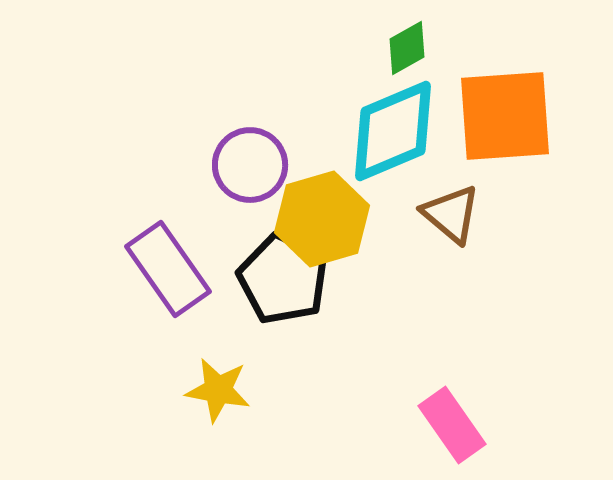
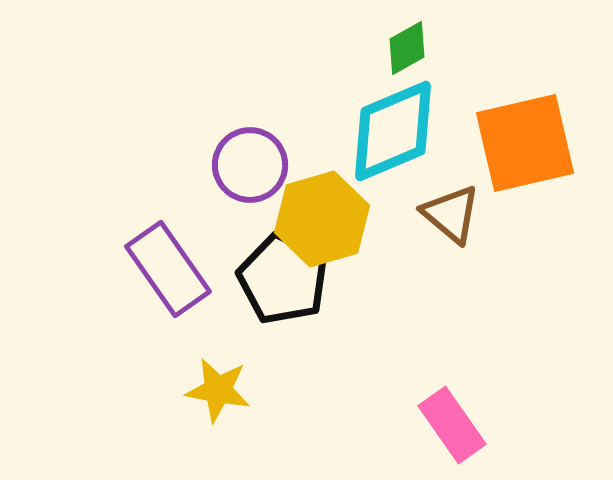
orange square: moved 20 px right, 27 px down; rotated 9 degrees counterclockwise
